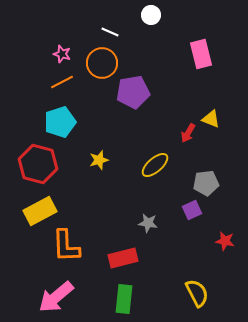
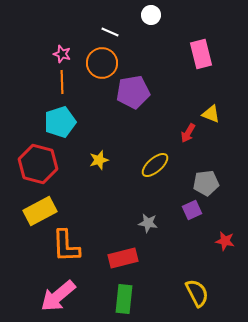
orange line: rotated 65 degrees counterclockwise
yellow triangle: moved 5 px up
pink arrow: moved 2 px right, 1 px up
